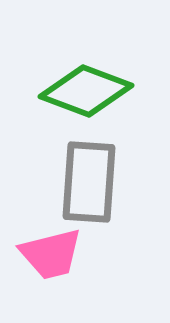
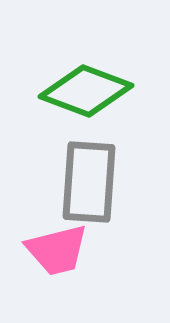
pink trapezoid: moved 6 px right, 4 px up
